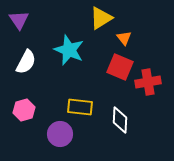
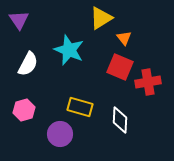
white semicircle: moved 2 px right, 2 px down
yellow rectangle: rotated 10 degrees clockwise
